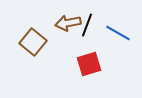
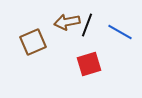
brown arrow: moved 1 px left, 1 px up
blue line: moved 2 px right, 1 px up
brown square: rotated 28 degrees clockwise
